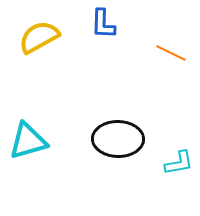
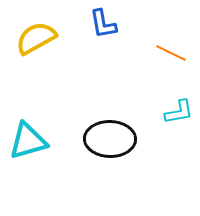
blue L-shape: rotated 12 degrees counterclockwise
yellow semicircle: moved 3 px left, 1 px down
black ellipse: moved 8 px left
cyan L-shape: moved 51 px up
